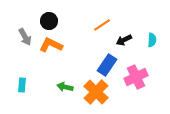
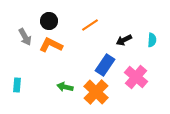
orange line: moved 12 px left
blue rectangle: moved 2 px left
pink cross: rotated 25 degrees counterclockwise
cyan rectangle: moved 5 px left
